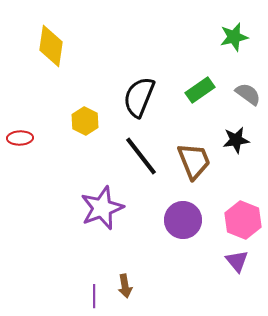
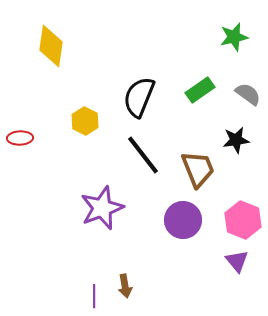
black line: moved 2 px right, 1 px up
brown trapezoid: moved 4 px right, 8 px down
